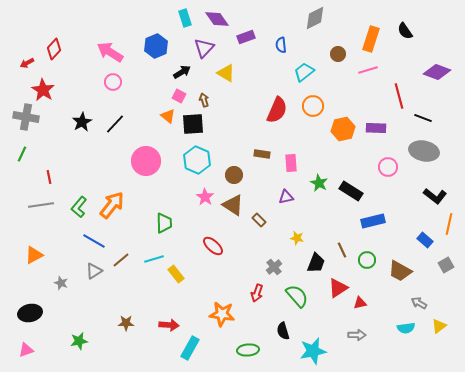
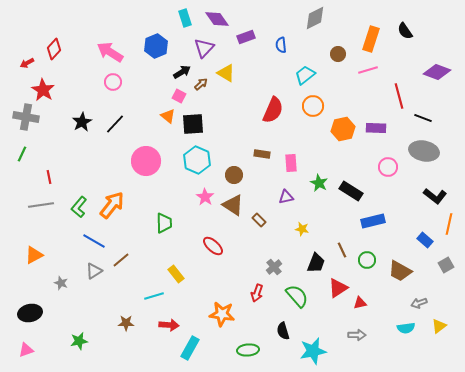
cyan trapezoid at (304, 72): moved 1 px right, 3 px down
brown arrow at (204, 100): moved 3 px left, 16 px up; rotated 64 degrees clockwise
red semicircle at (277, 110): moved 4 px left
yellow star at (297, 238): moved 5 px right, 9 px up
cyan line at (154, 259): moved 37 px down
gray arrow at (419, 303): rotated 49 degrees counterclockwise
